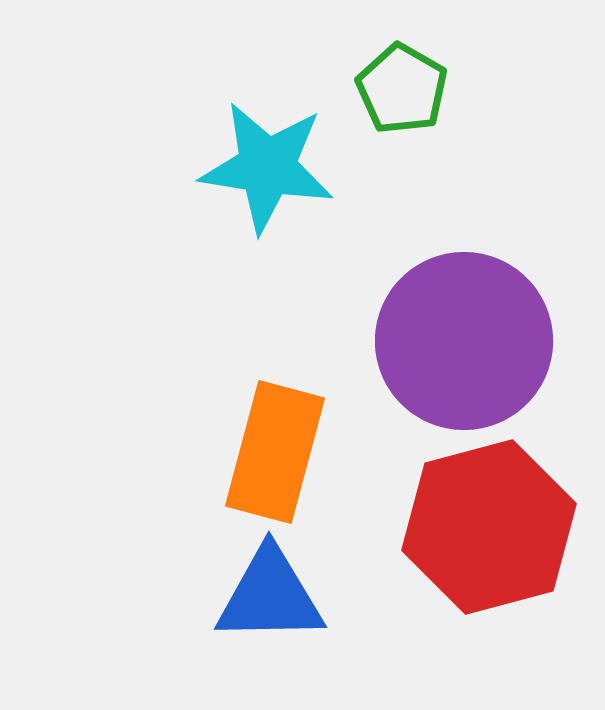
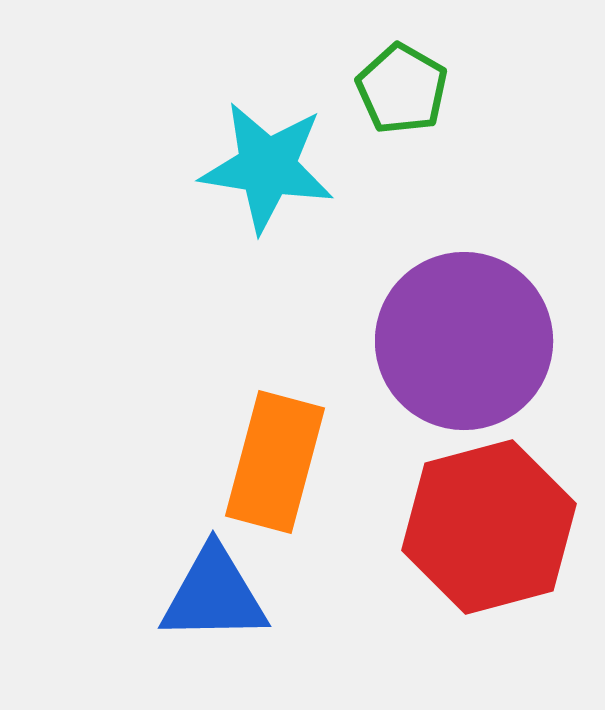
orange rectangle: moved 10 px down
blue triangle: moved 56 px left, 1 px up
